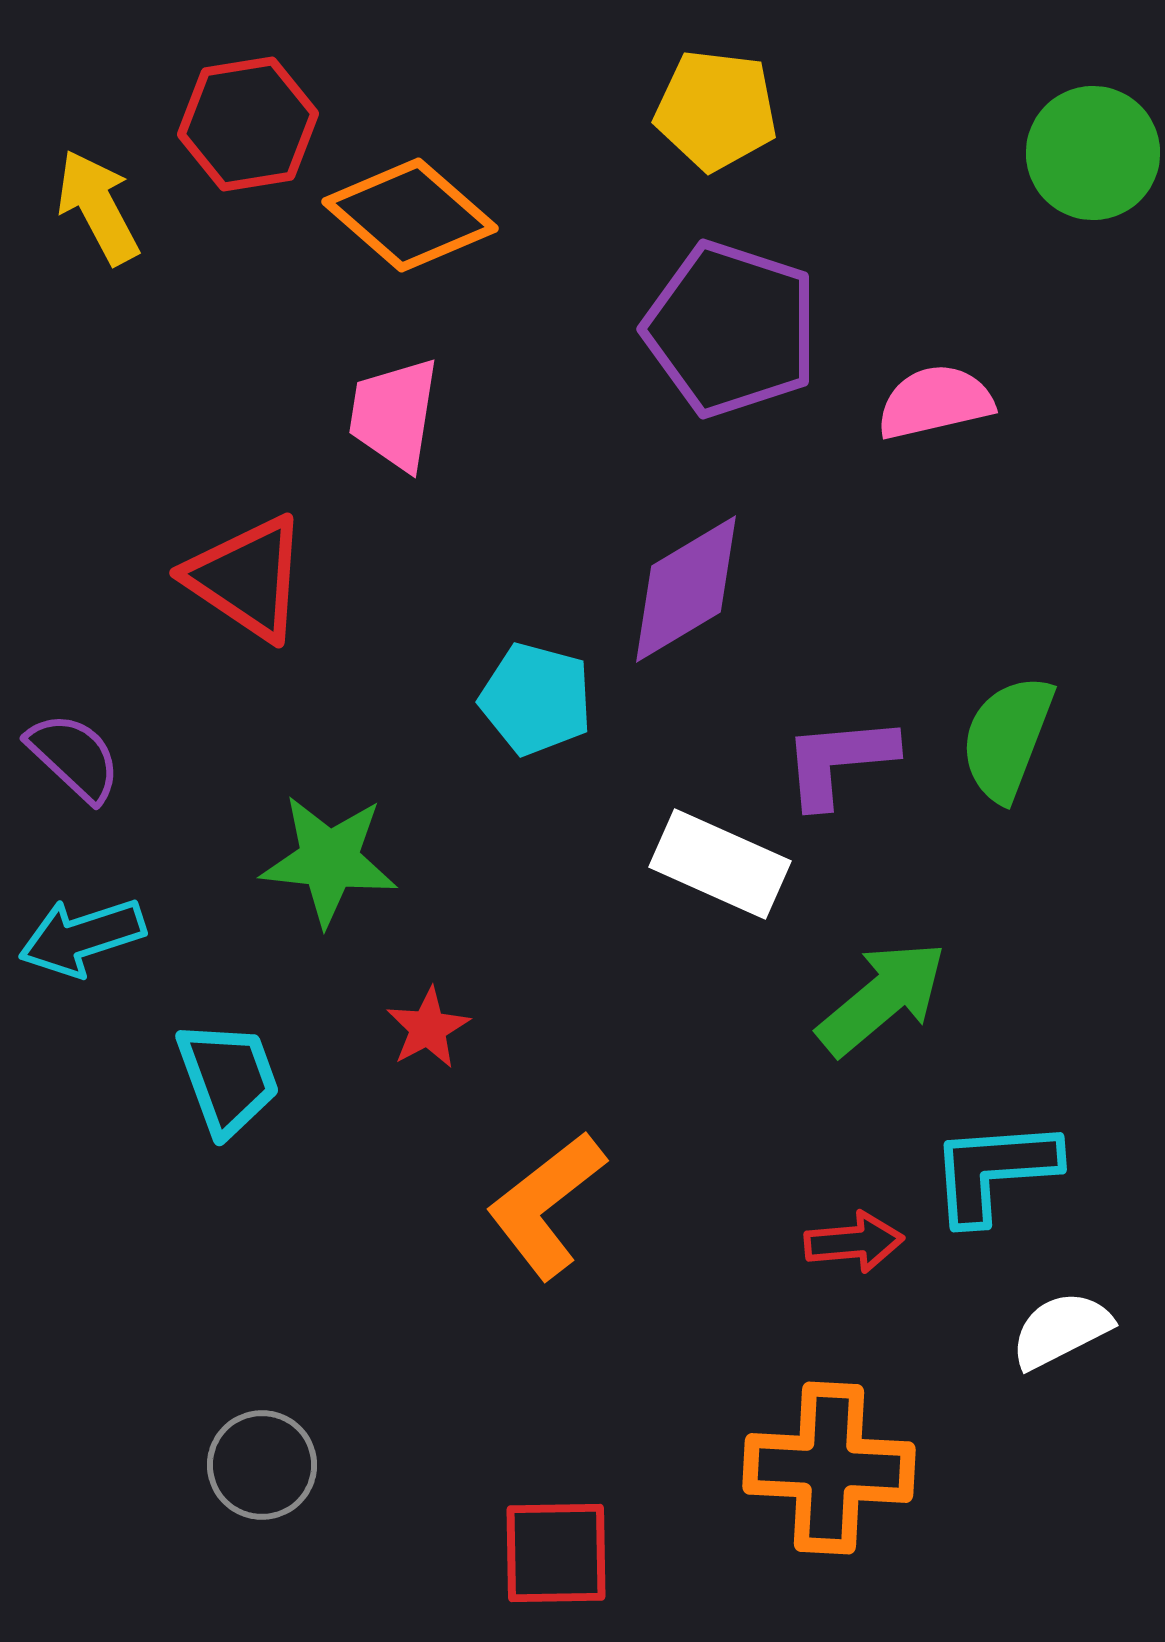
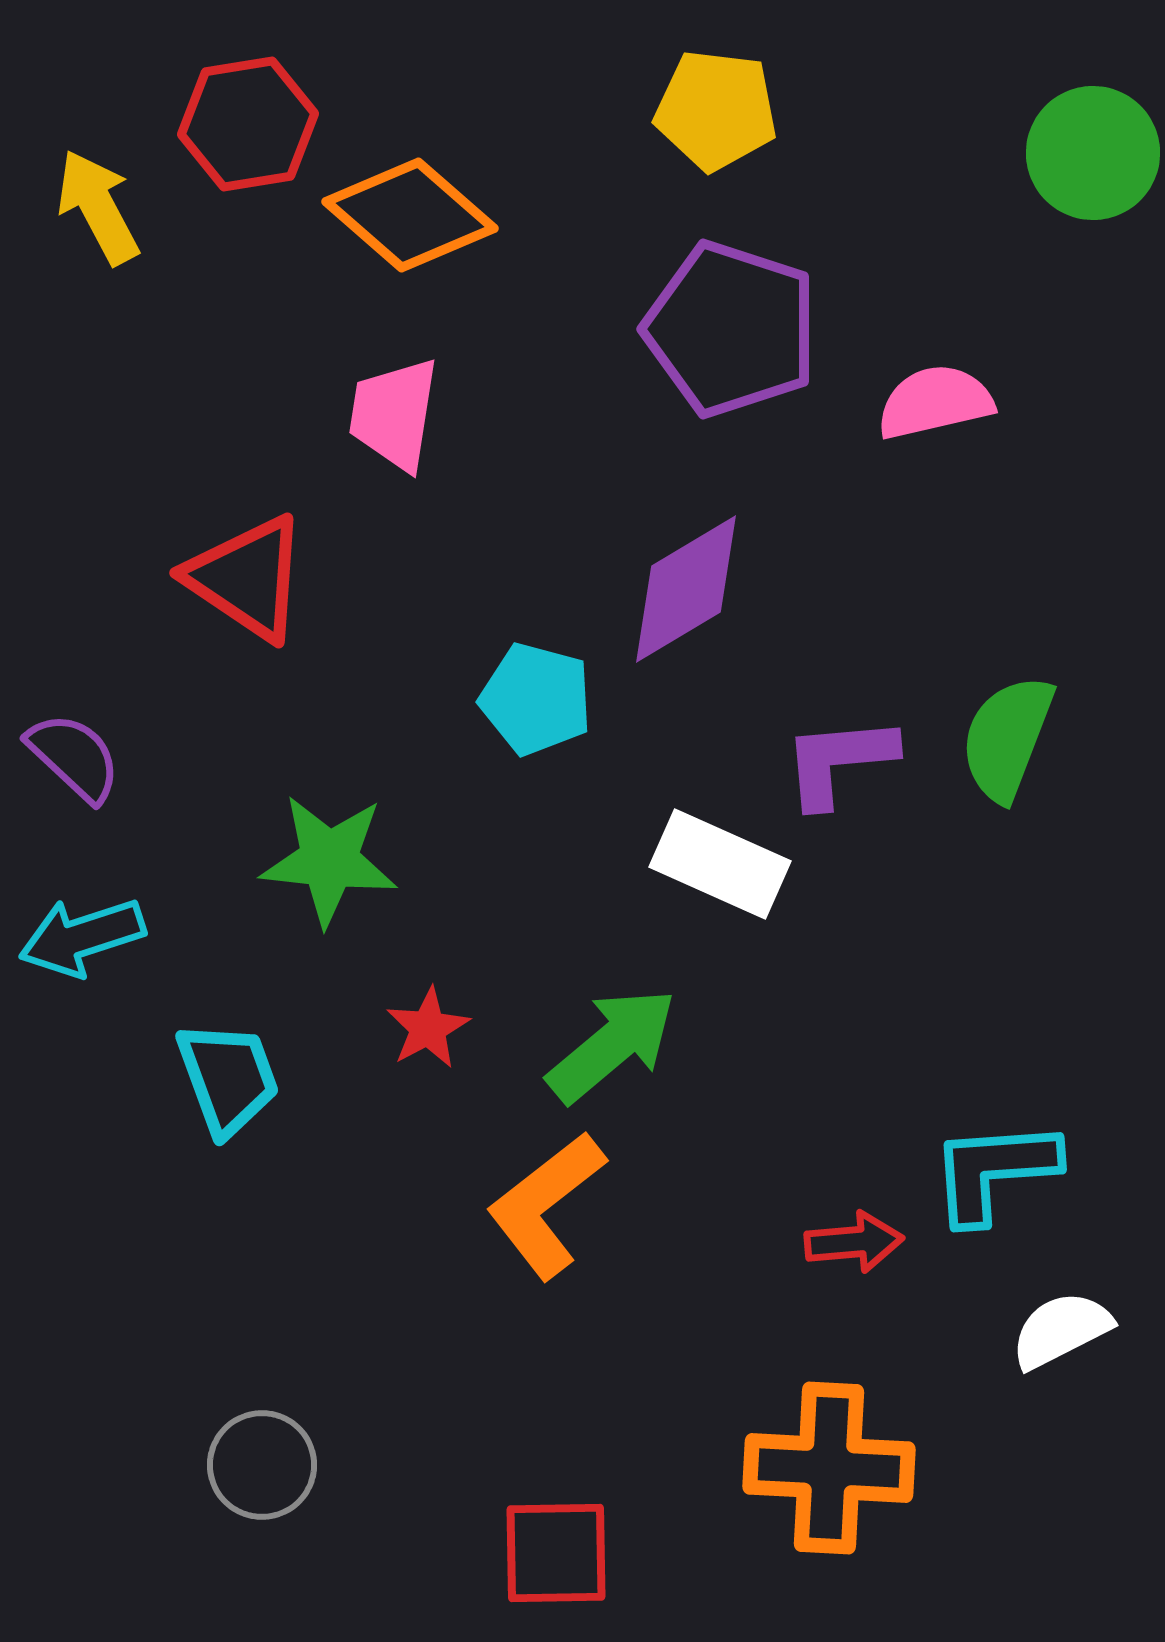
green arrow: moved 270 px left, 47 px down
